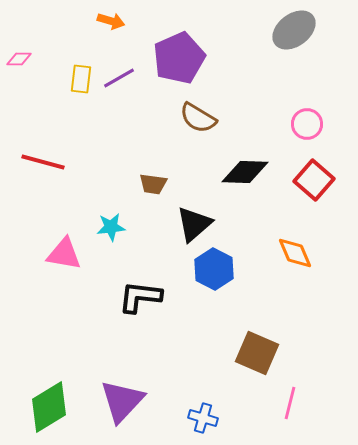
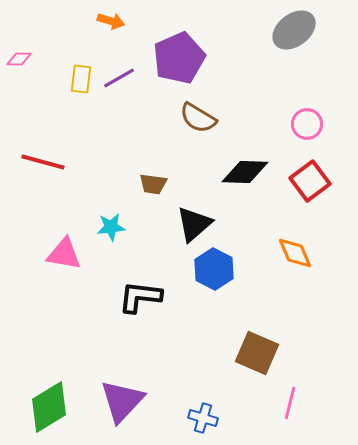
red square: moved 4 px left, 1 px down; rotated 12 degrees clockwise
